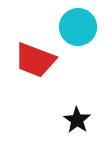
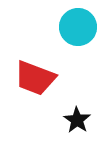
red trapezoid: moved 18 px down
